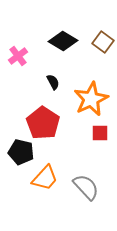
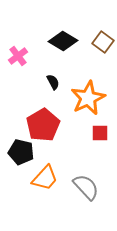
orange star: moved 3 px left, 1 px up
red pentagon: moved 2 px down; rotated 8 degrees clockwise
